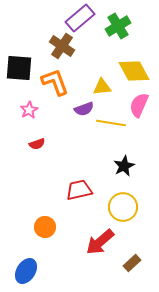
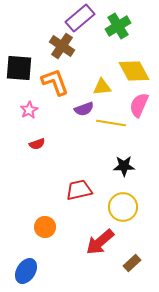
black star: rotated 25 degrees clockwise
